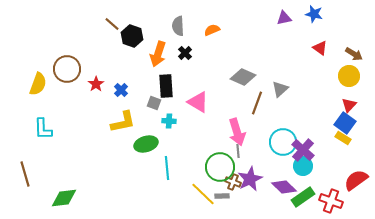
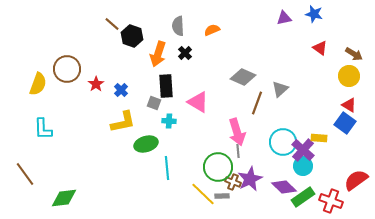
red triangle at (349, 105): rotated 42 degrees counterclockwise
yellow rectangle at (343, 138): moved 24 px left; rotated 28 degrees counterclockwise
green circle at (220, 167): moved 2 px left
brown line at (25, 174): rotated 20 degrees counterclockwise
